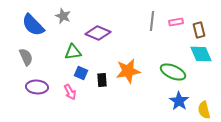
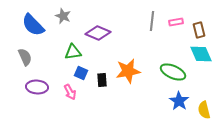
gray semicircle: moved 1 px left
